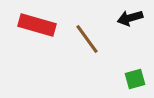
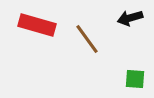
green square: rotated 20 degrees clockwise
